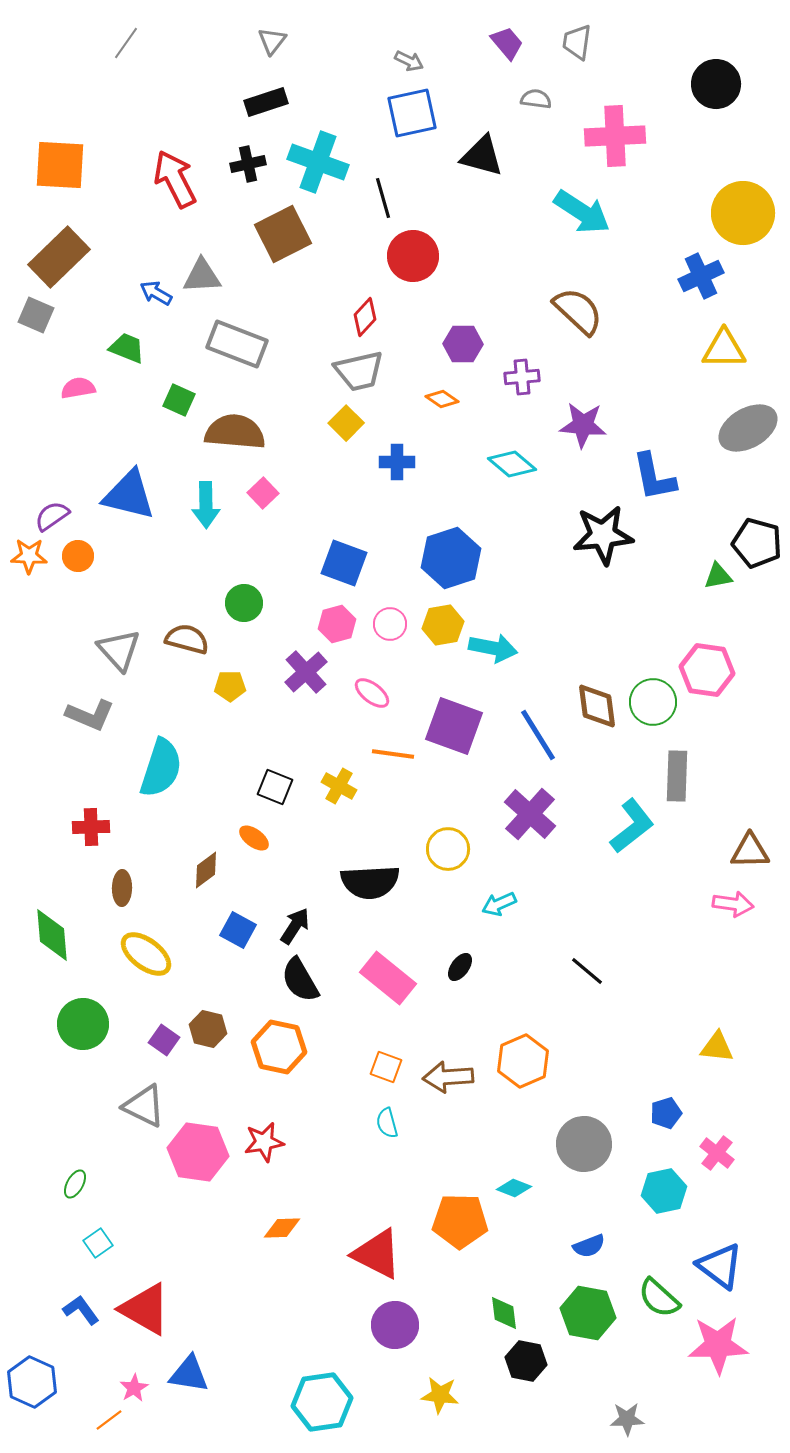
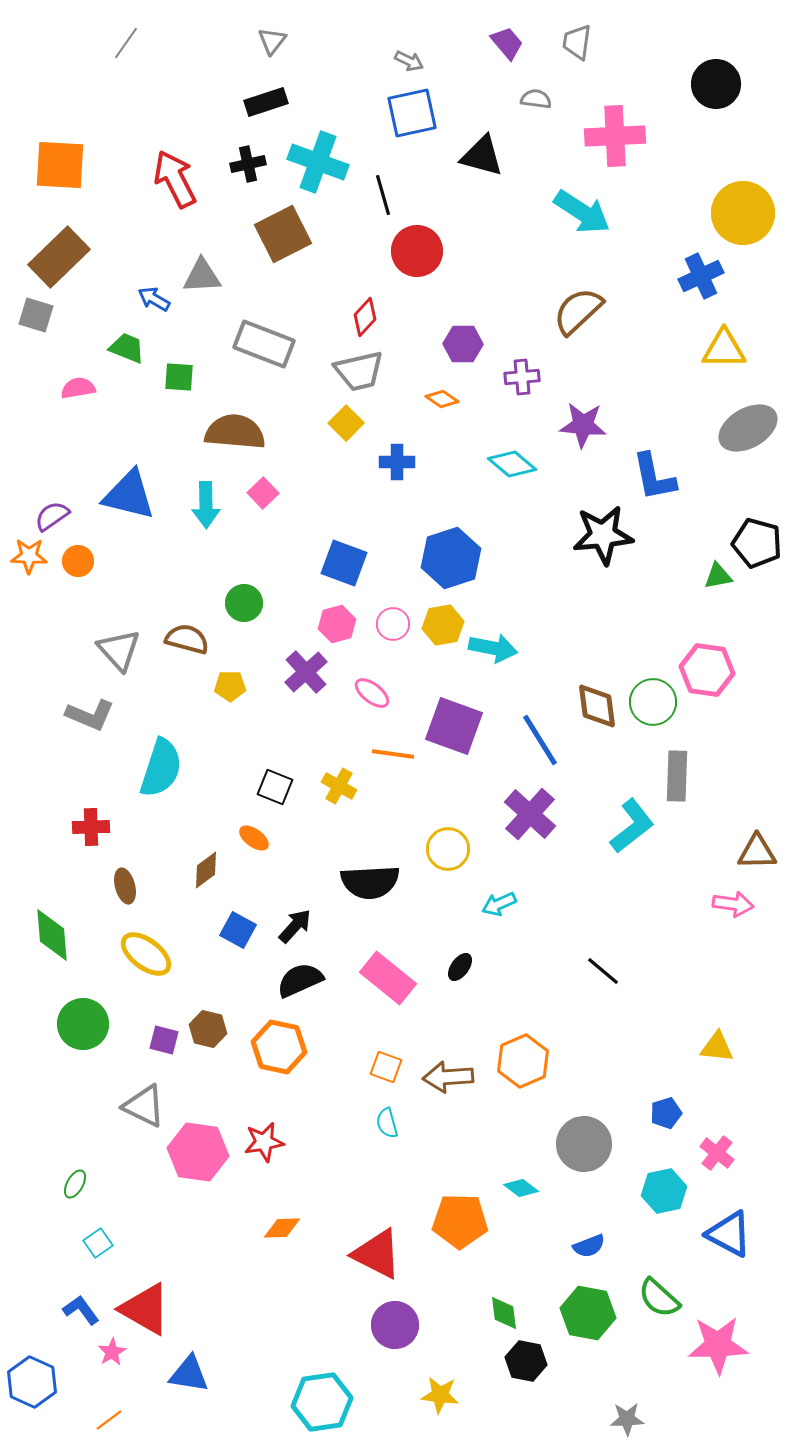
black line at (383, 198): moved 3 px up
red circle at (413, 256): moved 4 px right, 5 px up
blue arrow at (156, 293): moved 2 px left, 6 px down
brown semicircle at (578, 311): rotated 86 degrees counterclockwise
gray square at (36, 315): rotated 6 degrees counterclockwise
gray rectangle at (237, 344): moved 27 px right
green square at (179, 400): moved 23 px up; rotated 20 degrees counterclockwise
orange circle at (78, 556): moved 5 px down
pink circle at (390, 624): moved 3 px right
blue line at (538, 735): moved 2 px right, 5 px down
brown triangle at (750, 851): moved 7 px right, 1 px down
brown ellipse at (122, 888): moved 3 px right, 2 px up; rotated 16 degrees counterclockwise
black arrow at (295, 926): rotated 9 degrees clockwise
black line at (587, 971): moved 16 px right
black semicircle at (300, 980): rotated 96 degrees clockwise
purple square at (164, 1040): rotated 20 degrees counterclockwise
cyan diamond at (514, 1188): moved 7 px right; rotated 16 degrees clockwise
blue triangle at (720, 1266): moved 9 px right, 32 px up; rotated 9 degrees counterclockwise
pink star at (134, 1388): moved 22 px left, 36 px up
